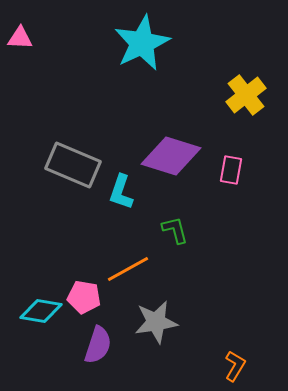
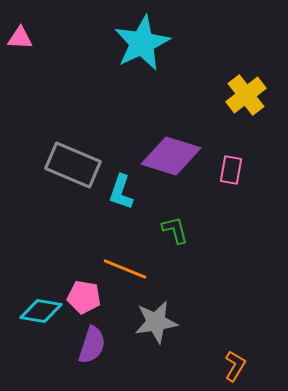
orange line: moved 3 px left; rotated 51 degrees clockwise
purple semicircle: moved 6 px left
